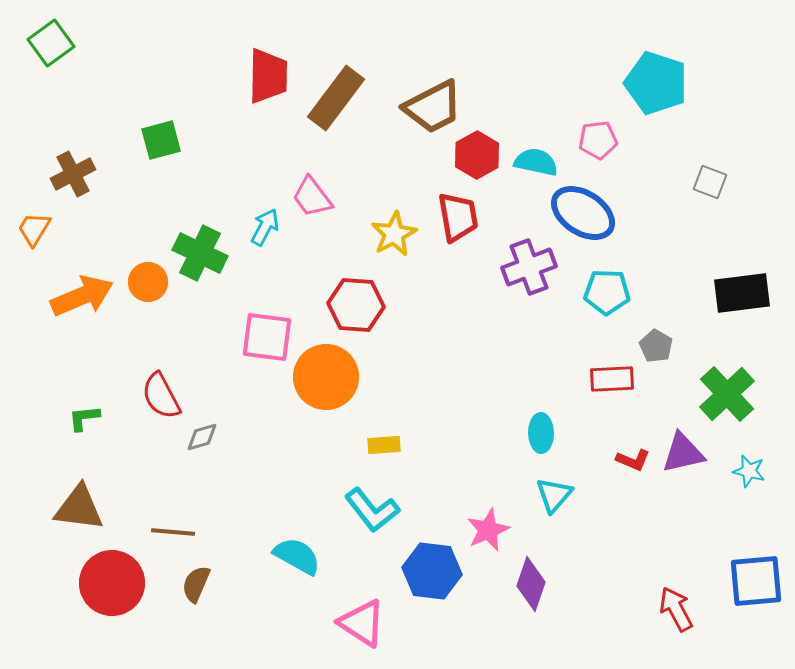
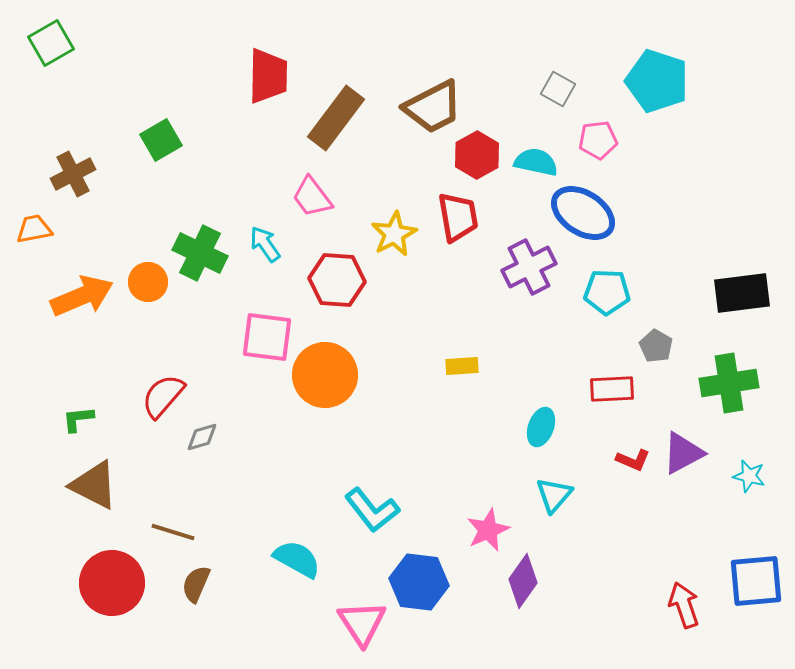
green square at (51, 43): rotated 6 degrees clockwise
cyan pentagon at (656, 83): moved 1 px right, 2 px up
brown rectangle at (336, 98): moved 20 px down
green square at (161, 140): rotated 15 degrees counterclockwise
gray square at (710, 182): moved 152 px left, 93 px up; rotated 8 degrees clockwise
cyan arrow at (265, 227): moved 17 px down; rotated 63 degrees counterclockwise
orange trapezoid at (34, 229): rotated 48 degrees clockwise
purple cross at (529, 267): rotated 6 degrees counterclockwise
red hexagon at (356, 305): moved 19 px left, 25 px up
orange circle at (326, 377): moved 1 px left, 2 px up
red rectangle at (612, 379): moved 10 px down
green cross at (727, 394): moved 2 px right, 11 px up; rotated 34 degrees clockwise
red semicircle at (161, 396): moved 2 px right; rotated 69 degrees clockwise
green L-shape at (84, 418): moved 6 px left, 1 px down
cyan ellipse at (541, 433): moved 6 px up; rotated 21 degrees clockwise
yellow rectangle at (384, 445): moved 78 px right, 79 px up
purple triangle at (683, 453): rotated 15 degrees counterclockwise
cyan star at (749, 471): moved 5 px down
brown triangle at (79, 508): moved 15 px right, 23 px up; rotated 20 degrees clockwise
brown line at (173, 532): rotated 12 degrees clockwise
cyan semicircle at (297, 556): moved 3 px down
blue hexagon at (432, 571): moved 13 px left, 11 px down
purple diamond at (531, 584): moved 8 px left, 3 px up; rotated 16 degrees clockwise
red arrow at (676, 609): moved 8 px right, 4 px up; rotated 9 degrees clockwise
pink triangle at (362, 623): rotated 24 degrees clockwise
